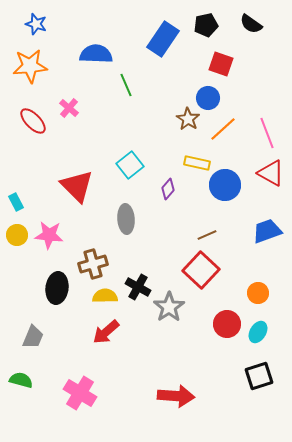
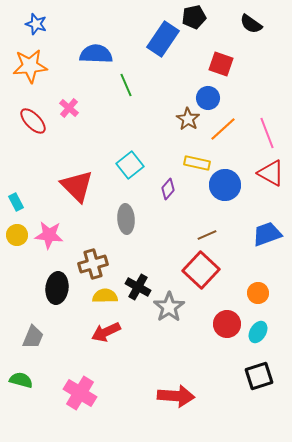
black pentagon at (206, 25): moved 12 px left, 8 px up
blue trapezoid at (267, 231): moved 3 px down
red arrow at (106, 332): rotated 16 degrees clockwise
